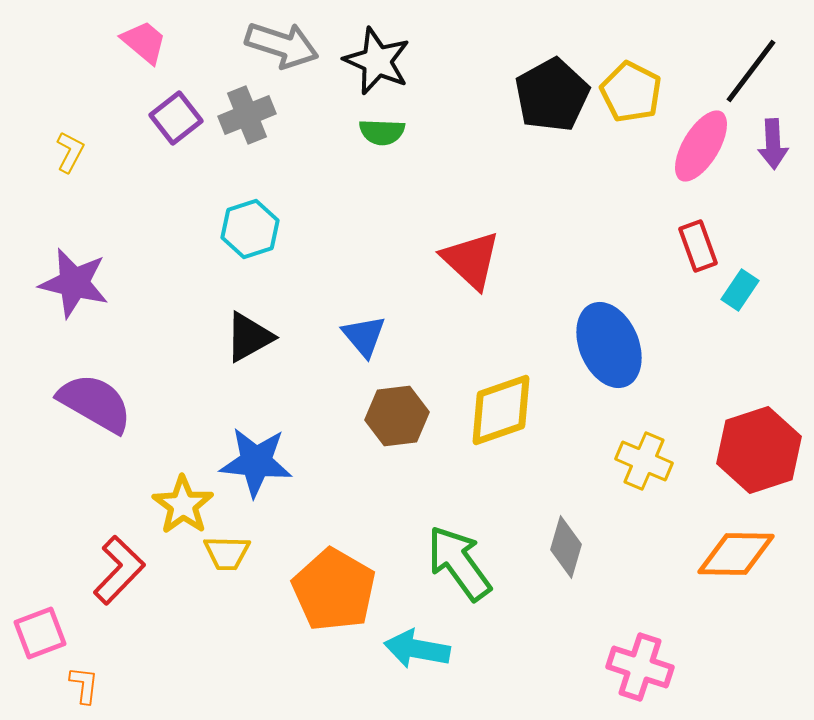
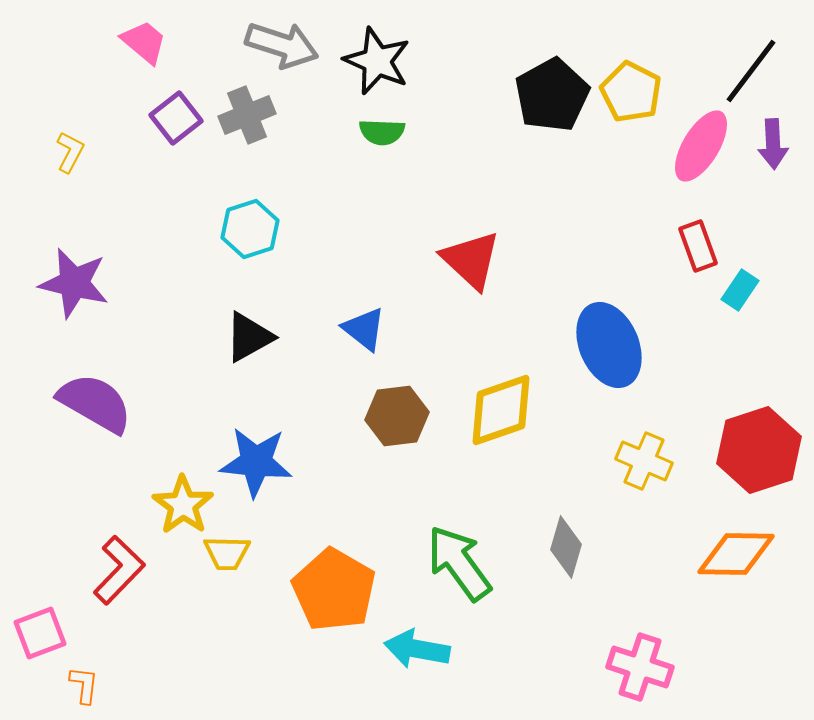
blue triangle: moved 7 px up; rotated 12 degrees counterclockwise
